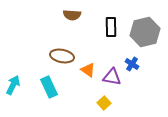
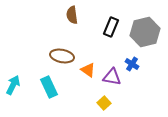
brown semicircle: rotated 78 degrees clockwise
black rectangle: rotated 24 degrees clockwise
